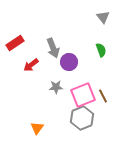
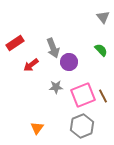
green semicircle: rotated 24 degrees counterclockwise
gray hexagon: moved 8 px down
